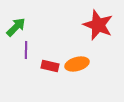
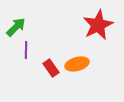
red star: rotated 24 degrees clockwise
red rectangle: moved 1 px right, 2 px down; rotated 42 degrees clockwise
